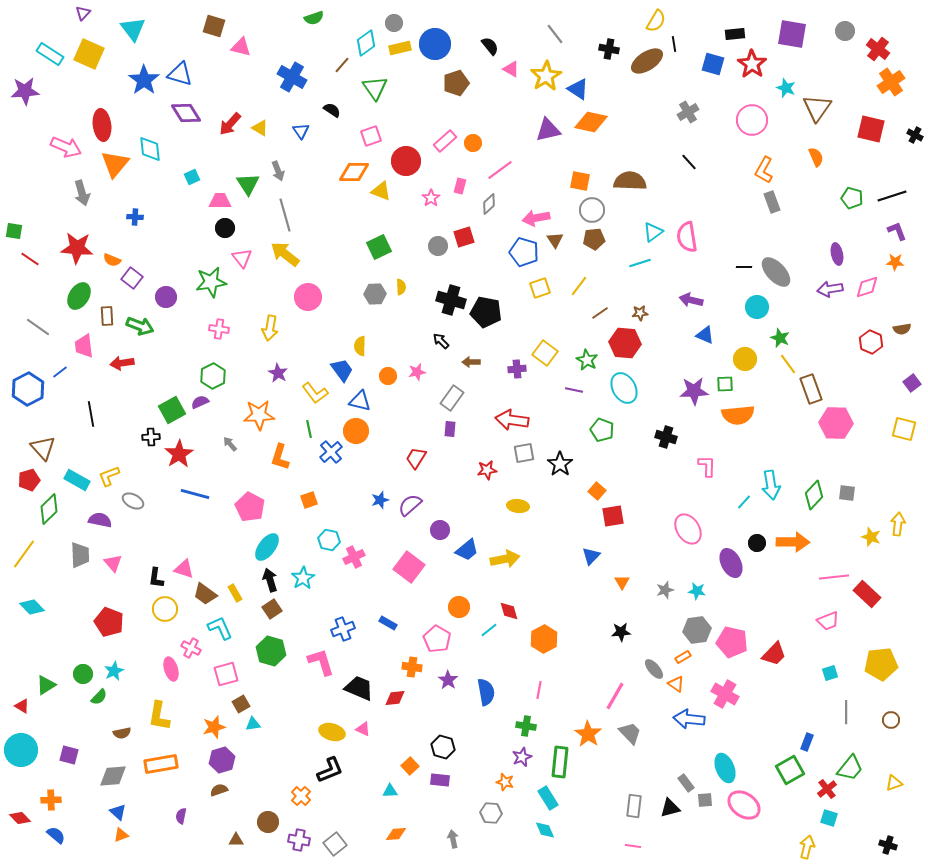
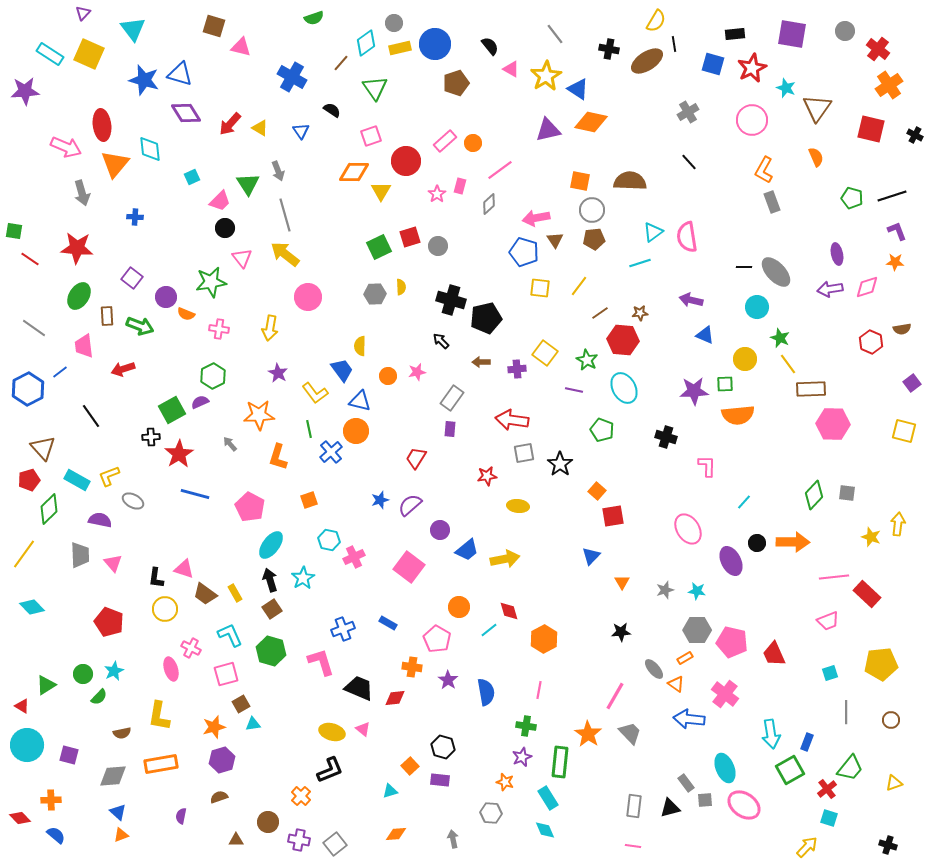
red star at (752, 64): moved 4 px down; rotated 12 degrees clockwise
brown line at (342, 65): moved 1 px left, 2 px up
blue star at (144, 80): rotated 20 degrees counterclockwise
orange cross at (891, 82): moved 2 px left, 3 px down
yellow triangle at (381, 191): rotated 40 degrees clockwise
pink star at (431, 198): moved 6 px right, 4 px up
pink trapezoid at (220, 201): rotated 135 degrees clockwise
red square at (464, 237): moved 54 px left
orange semicircle at (112, 260): moved 74 px right, 54 px down
yellow square at (540, 288): rotated 25 degrees clockwise
black pentagon at (486, 312): moved 6 px down; rotated 24 degrees counterclockwise
gray line at (38, 327): moved 4 px left, 1 px down
red hexagon at (625, 343): moved 2 px left, 3 px up
brown arrow at (471, 362): moved 10 px right
red arrow at (122, 363): moved 1 px right, 6 px down; rotated 10 degrees counterclockwise
brown rectangle at (811, 389): rotated 72 degrees counterclockwise
black line at (91, 414): moved 2 px down; rotated 25 degrees counterclockwise
pink hexagon at (836, 423): moved 3 px left, 1 px down
yellow square at (904, 429): moved 2 px down
orange L-shape at (280, 457): moved 2 px left
red star at (487, 470): moved 6 px down
cyan arrow at (771, 485): moved 249 px down
cyan ellipse at (267, 547): moved 4 px right, 2 px up
purple ellipse at (731, 563): moved 2 px up
cyan L-shape at (220, 628): moved 10 px right, 7 px down
gray hexagon at (697, 630): rotated 8 degrees clockwise
red trapezoid at (774, 654): rotated 112 degrees clockwise
orange rectangle at (683, 657): moved 2 px right, 1 px down
pink cross at (725, 694): rotated 8 degrees clockwise
pink triangle at (363, 729): rotated 14 degrees clockwise
cyan circle at (21, 750): moved 6 px right, 5 px up
brown semicircle at (219, 790): moved 7 px down
cyan triangle at (390, 791): rotated 14 degrees counterclockwise
yellow arrow at (807, 847): rotated 30 degrees clockwise
